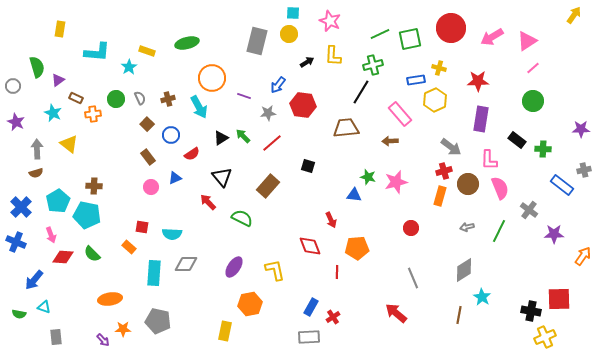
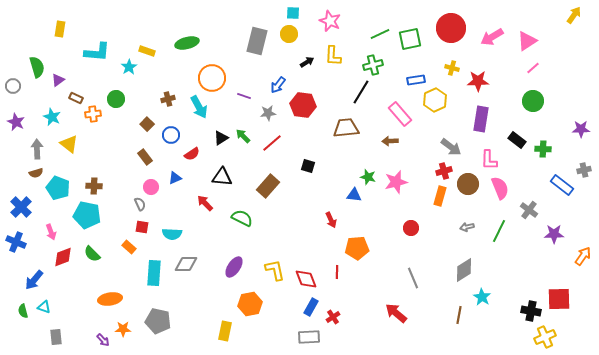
yellow cross at (439, 68): moved 13 px right
gray semicircle at (140, 98): moved 106 px down
cyan star at (53, 113): moved 1 px left, 4 px down
brown rectangle at (148, 157): moved 3 px left
black triangle at (222, 177): rotated 45 degrees counterclockwise
cyan pentagon at (58, 201): moved 13 px up; rotated 20 degrees counterclockwise
red arrow at (208, 202): moved 3 px left, 1 px down
pink arrow at (51, 235): moved 3 px up
red diamond at (310, 246): moved 4 px left, 33 px down
red diamond at (63, 257): rotated 25 degrees counterclockwise
green semicircle at (19, 314): moved 4 px right, 3 px up; rotated 64 degrees clockwise
